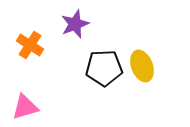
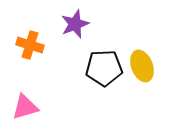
orange cross: rotated 16 degrees counterclockwise
